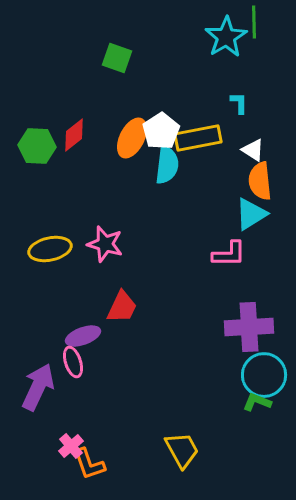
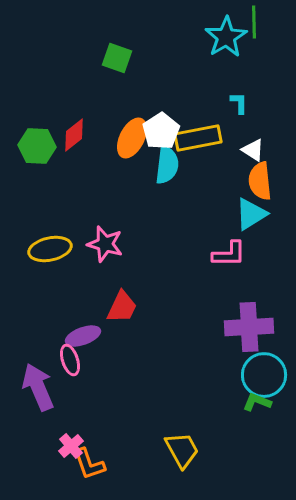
pink ellipse: moved 3 px left, 2 px up
purple arrow: rotated 48 degrees counterclockwise
